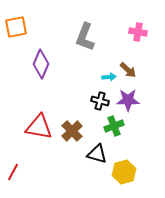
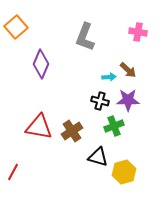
orange square: rotated 30 degrees counterclockwise
brown cross: rotated 10 degrees clockwise
black triangle: moved 1 px right, 3 px down
